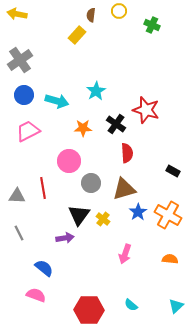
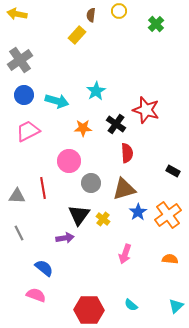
green cross: moved 4 px right, 1 px up; rotated 21 degrees clockwise
orange cross: rotated 24 degrees clockwise
